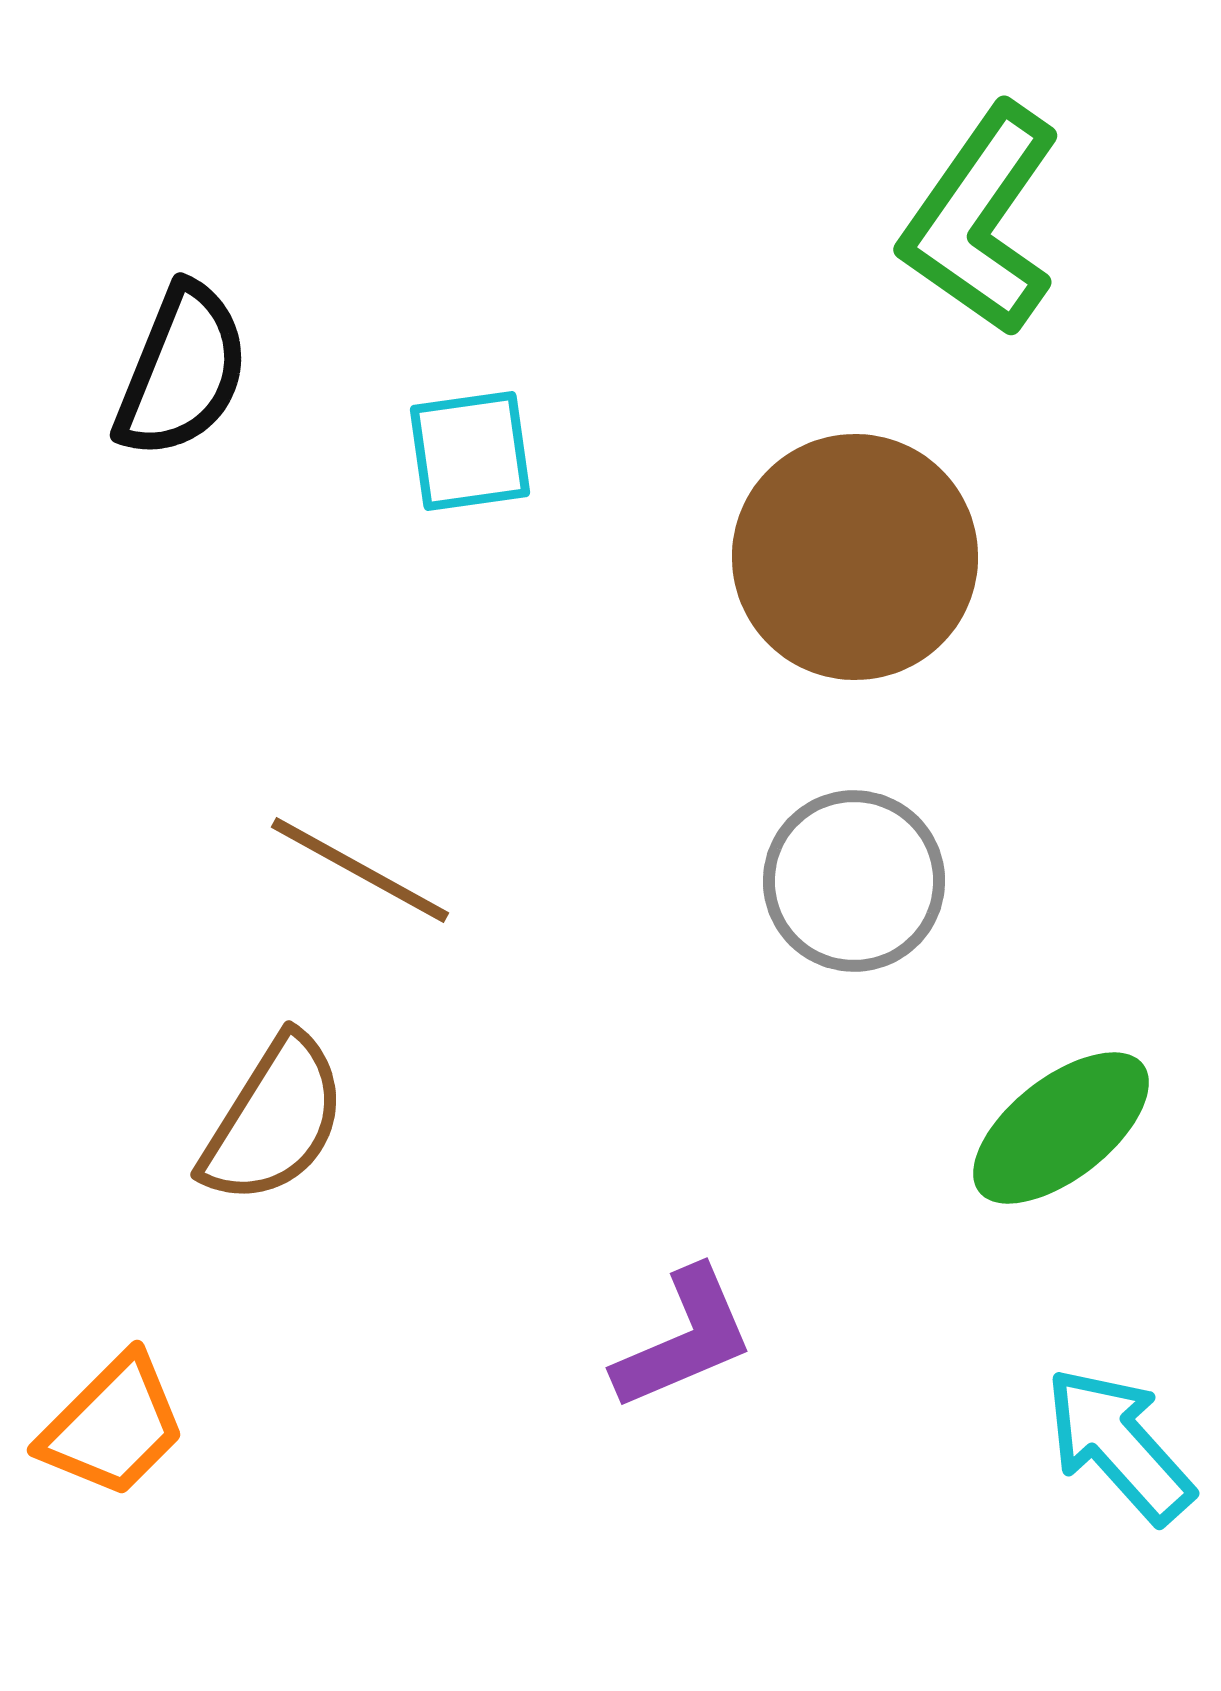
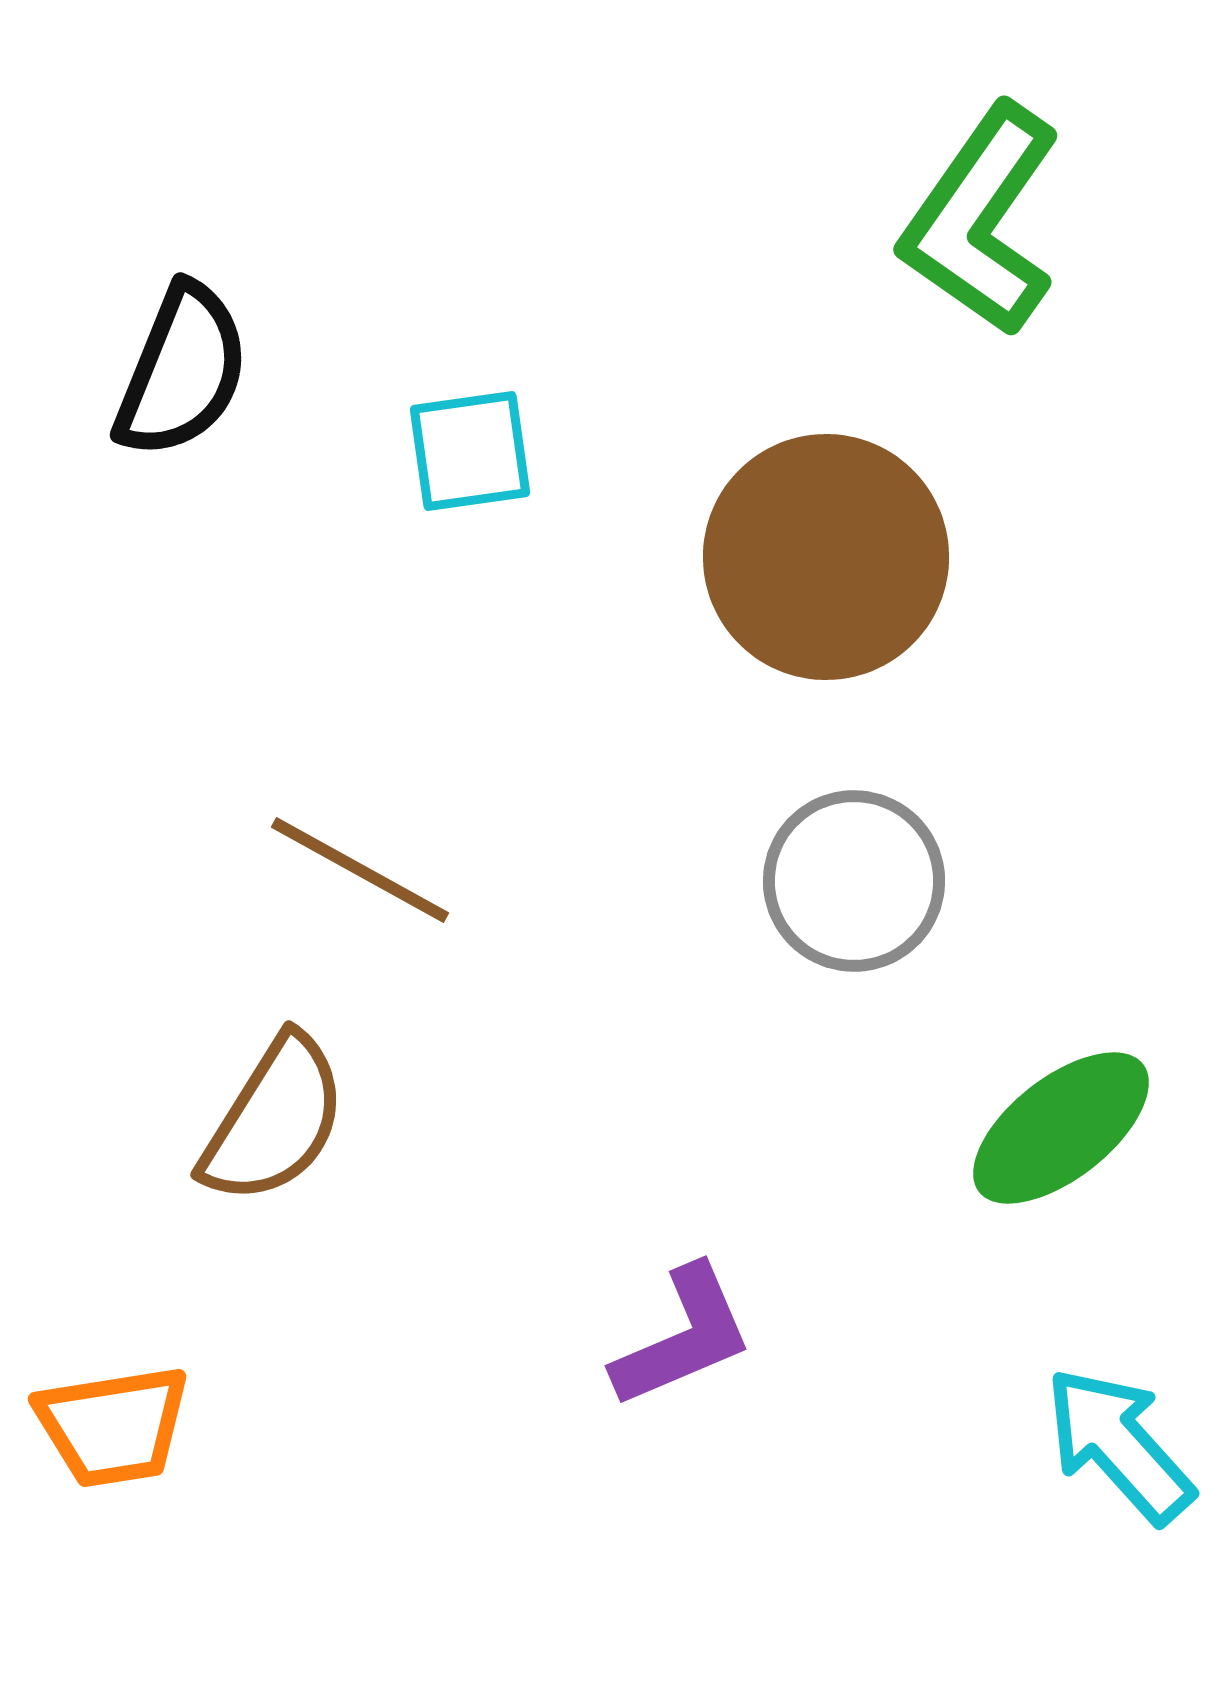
brown circle: moved 29 px left
purple L-shape: moved 1 px left, 2 px up
orange trapezoid: rotated 36 degrees clockwise
